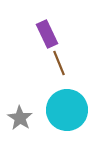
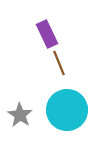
gray star: moved 3 px up
